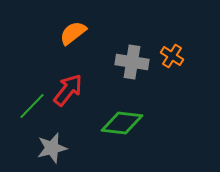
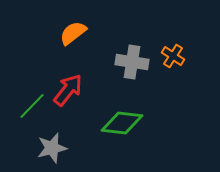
orange cross: moved 1 px right
